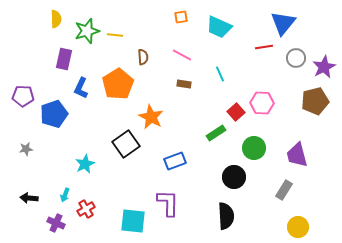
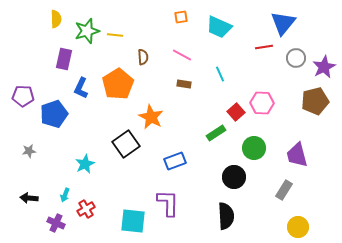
gray star: moved 3 px right, 2 px down
